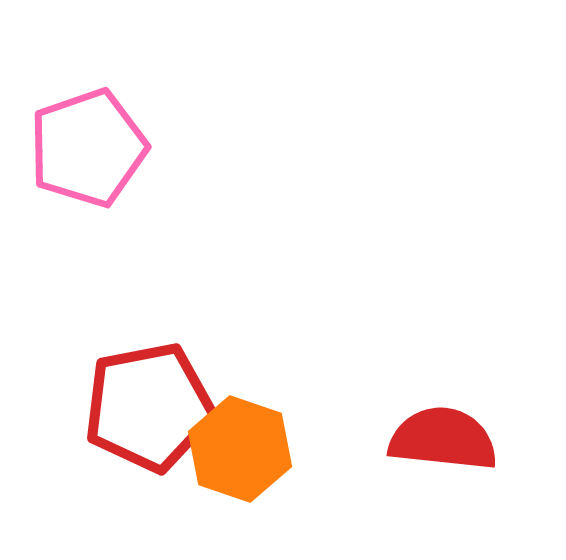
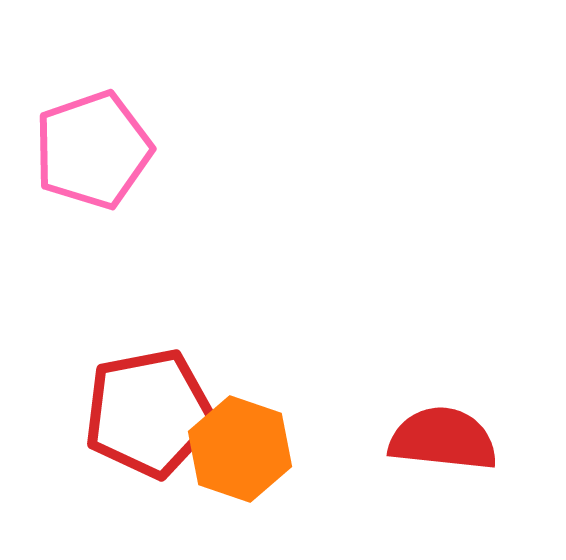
pink pentagon: moved 5 px right, 2 px down
red pentagon: moved 6 px down
